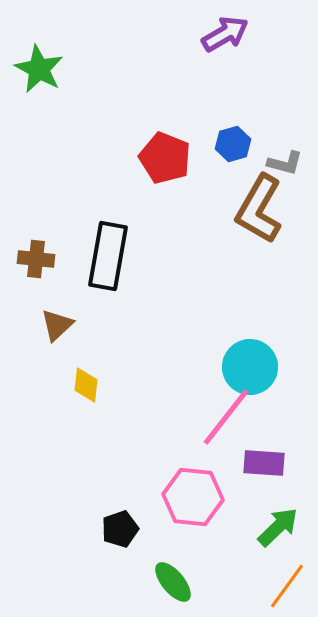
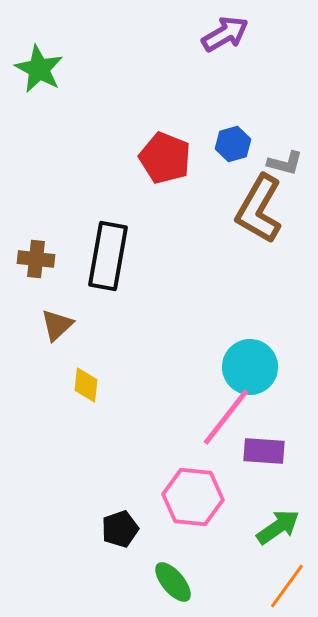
purple rectangle: moved 12 px up
green arrow: rotated 9 degrees clockwise
